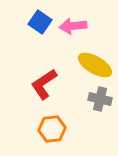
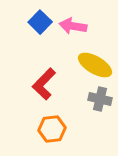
blue square: rotated 10 degrees clockwise
pink arrow: rotated 16 degrees clockwise
red L-shape: rotated 12 degrees counterclockwise
